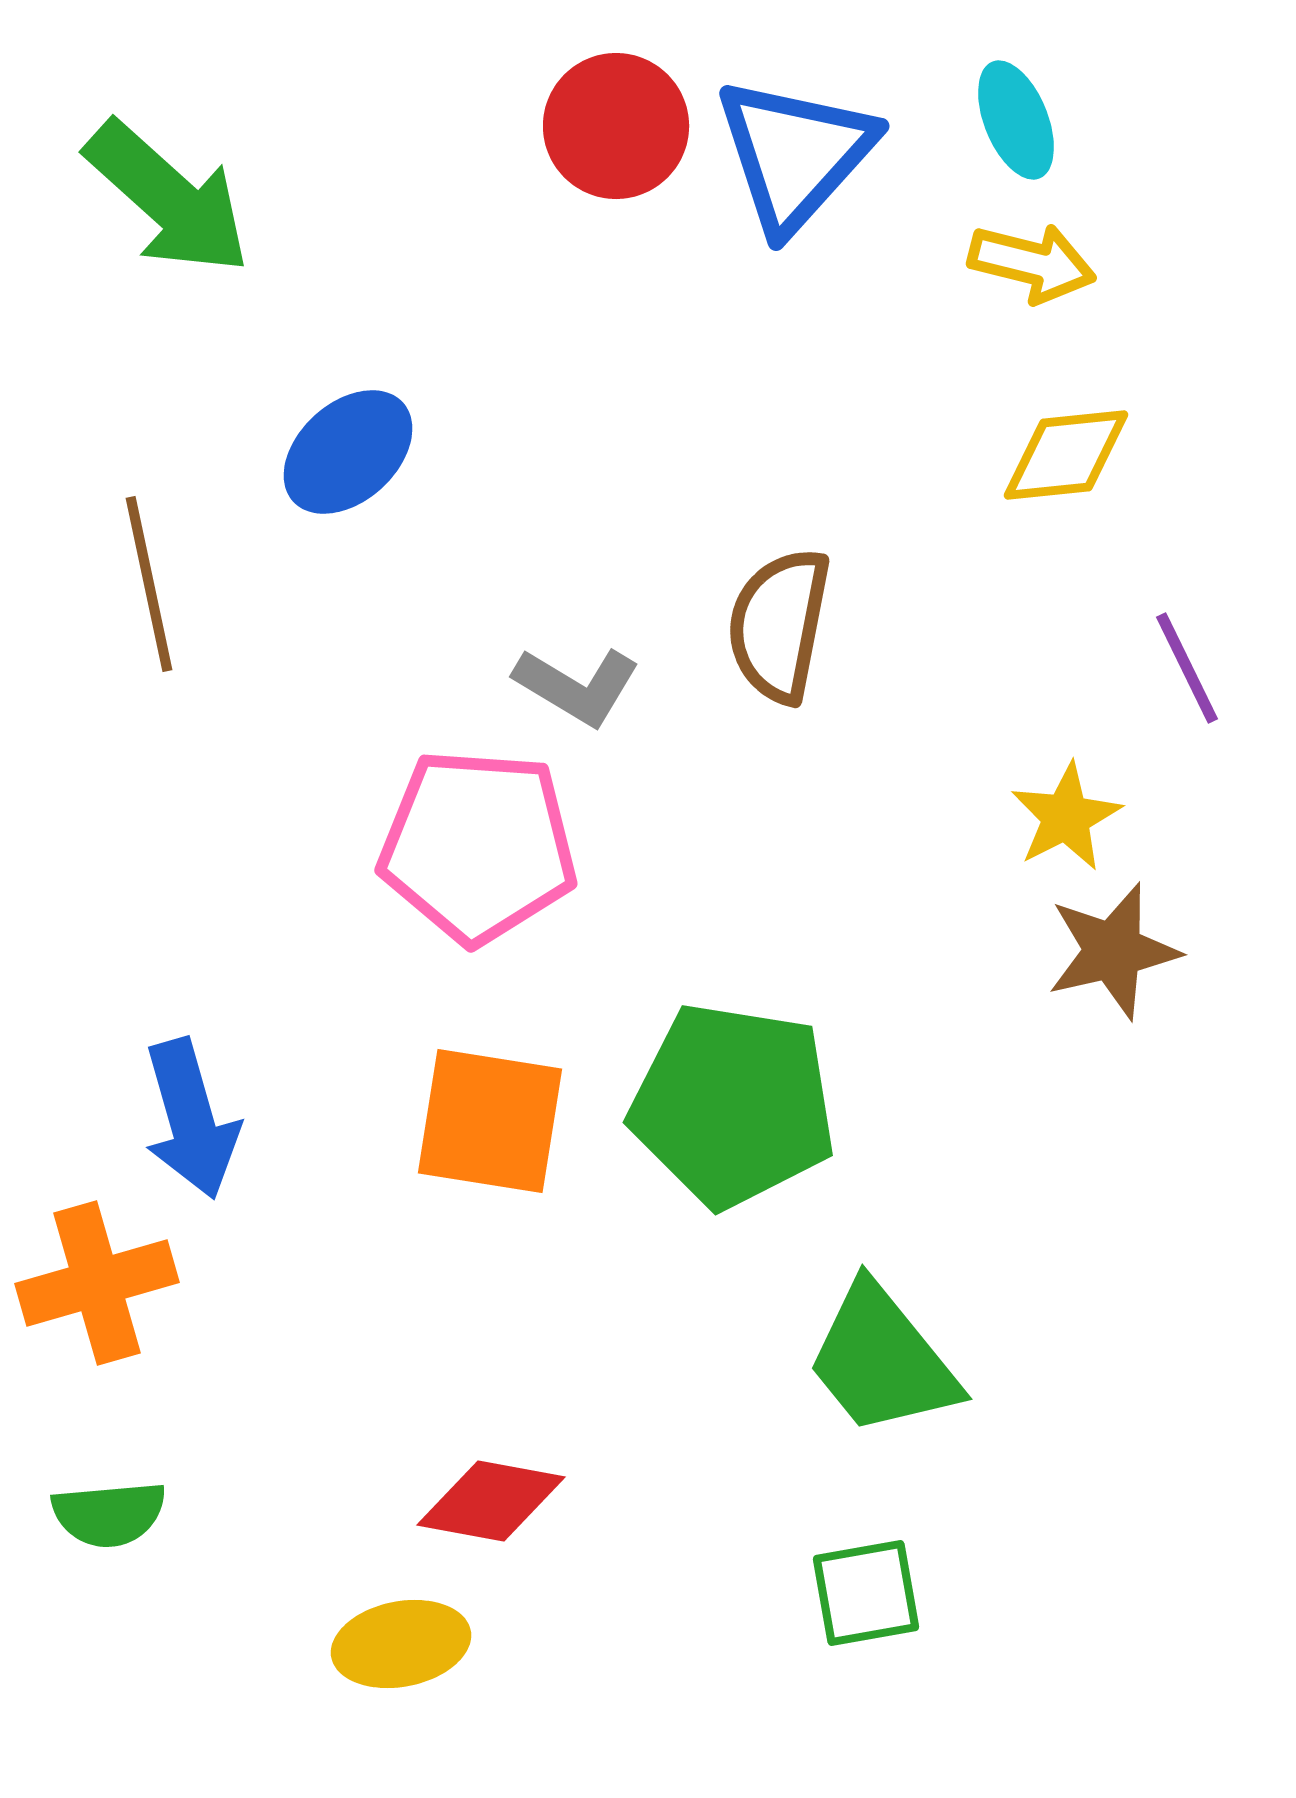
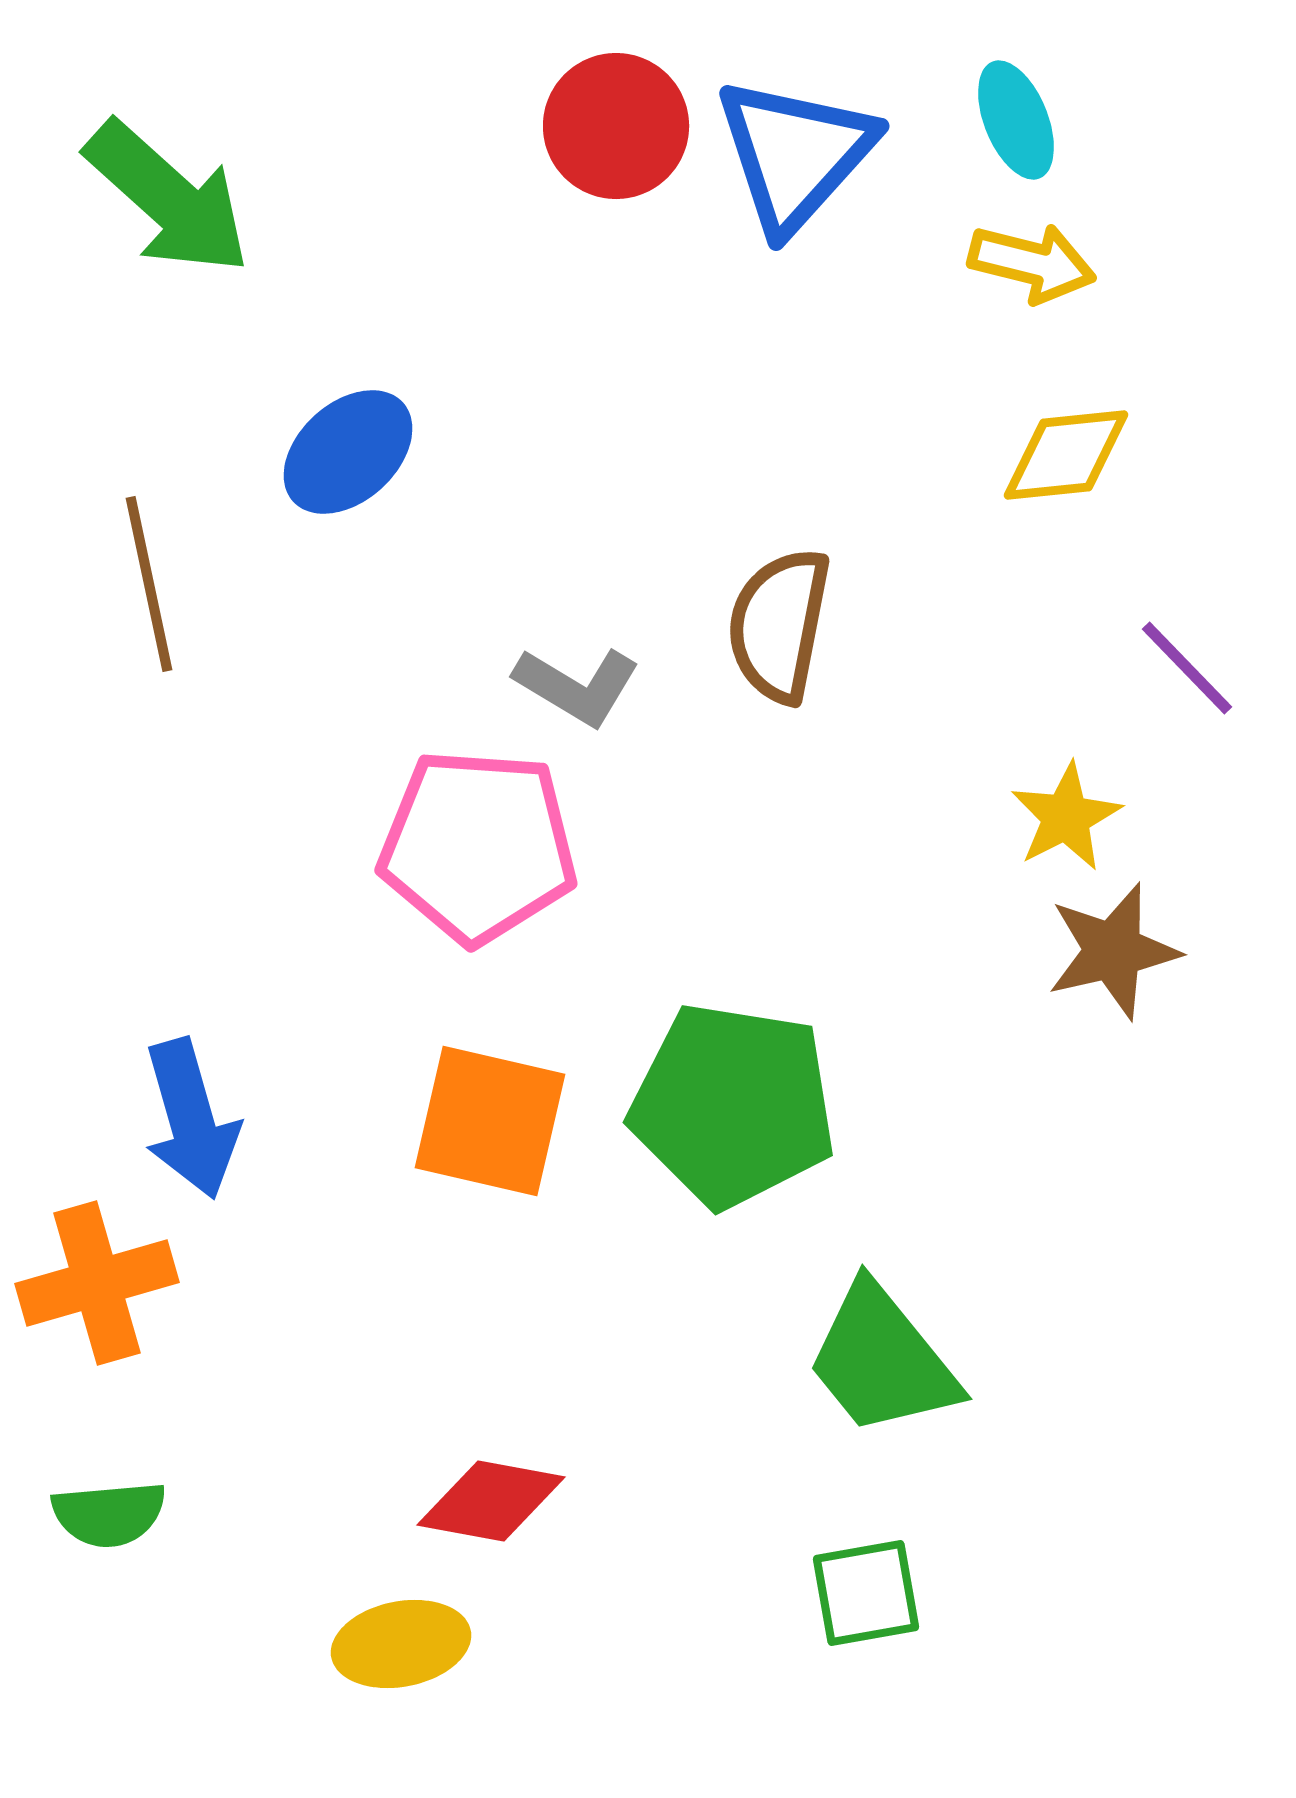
purple line: rotated 18 degrees counterclockwise
orange square: rotated 4 degrees clockwise
